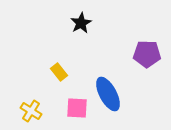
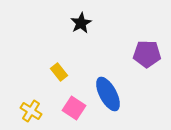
pink square: moved 3 px left; rotated 30 degrees clockwise
